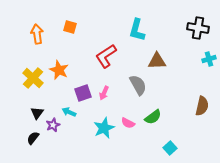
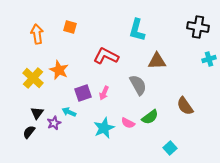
black cross: moved 1 px up
red L-shape: rotated 60 degrees clockwise
brown semicircle: moved 17 px left; rotated 132 degrees clockwise
green semicircle: moved 3 px left
purple star: moved 1 px right, 2 px up
black semicircle: moved 4 px left, 6 px up
